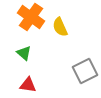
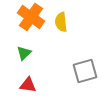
yellow semicircle: moved 1 px right, 5 px up; rotated 18 degrees clockwise
green triangle: rotated 35 degrees clockwise
gray square: rotated 10 degrees clockwise
